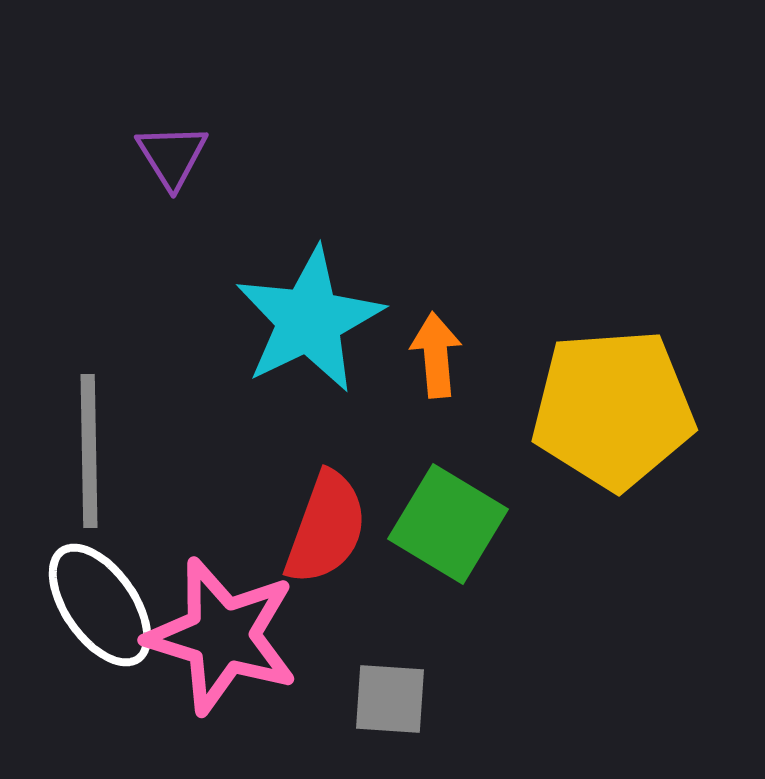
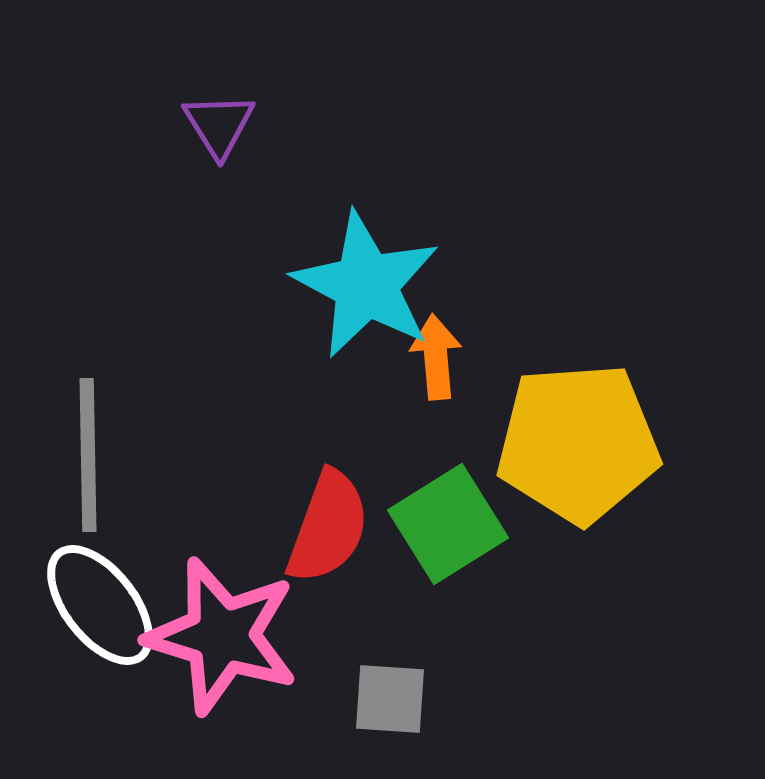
purple triangle: moved 47 px right, 31 px up
cyan star: moved 57 px right, 35 px up; rotated 18 degrees counterclockwise
orange arrow: moved 2 px down
yellow pentagon: moved 35 px left, 34 px down
gray line: moved 1 px left, 4 px down
green square: rotated 27 degrees clockwise
red semicircle: moved 2 px right, 1 px up
white ellipse: rotated 3 degrees counterclockwise
